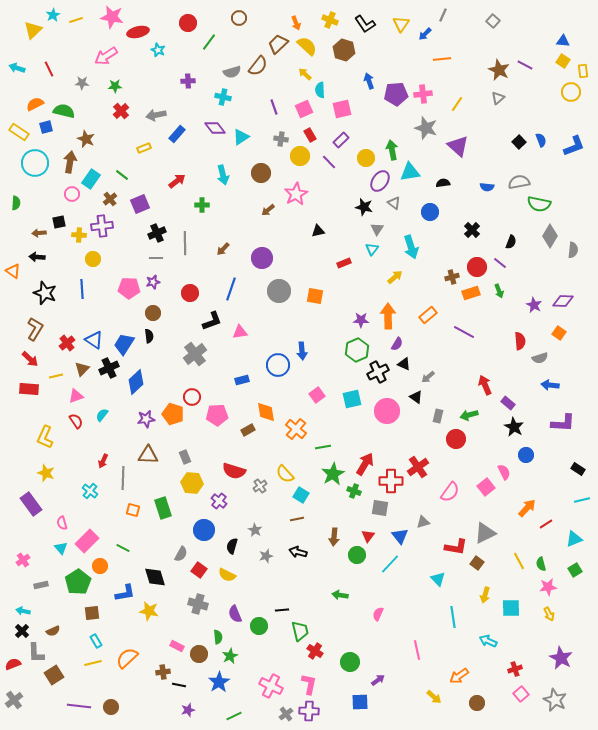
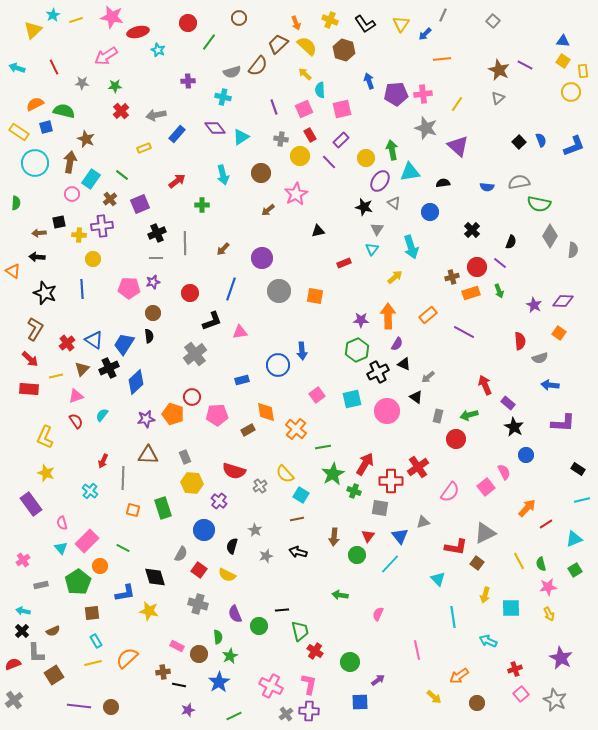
red line at (49, 69): moved 5 px right, 2 px up
